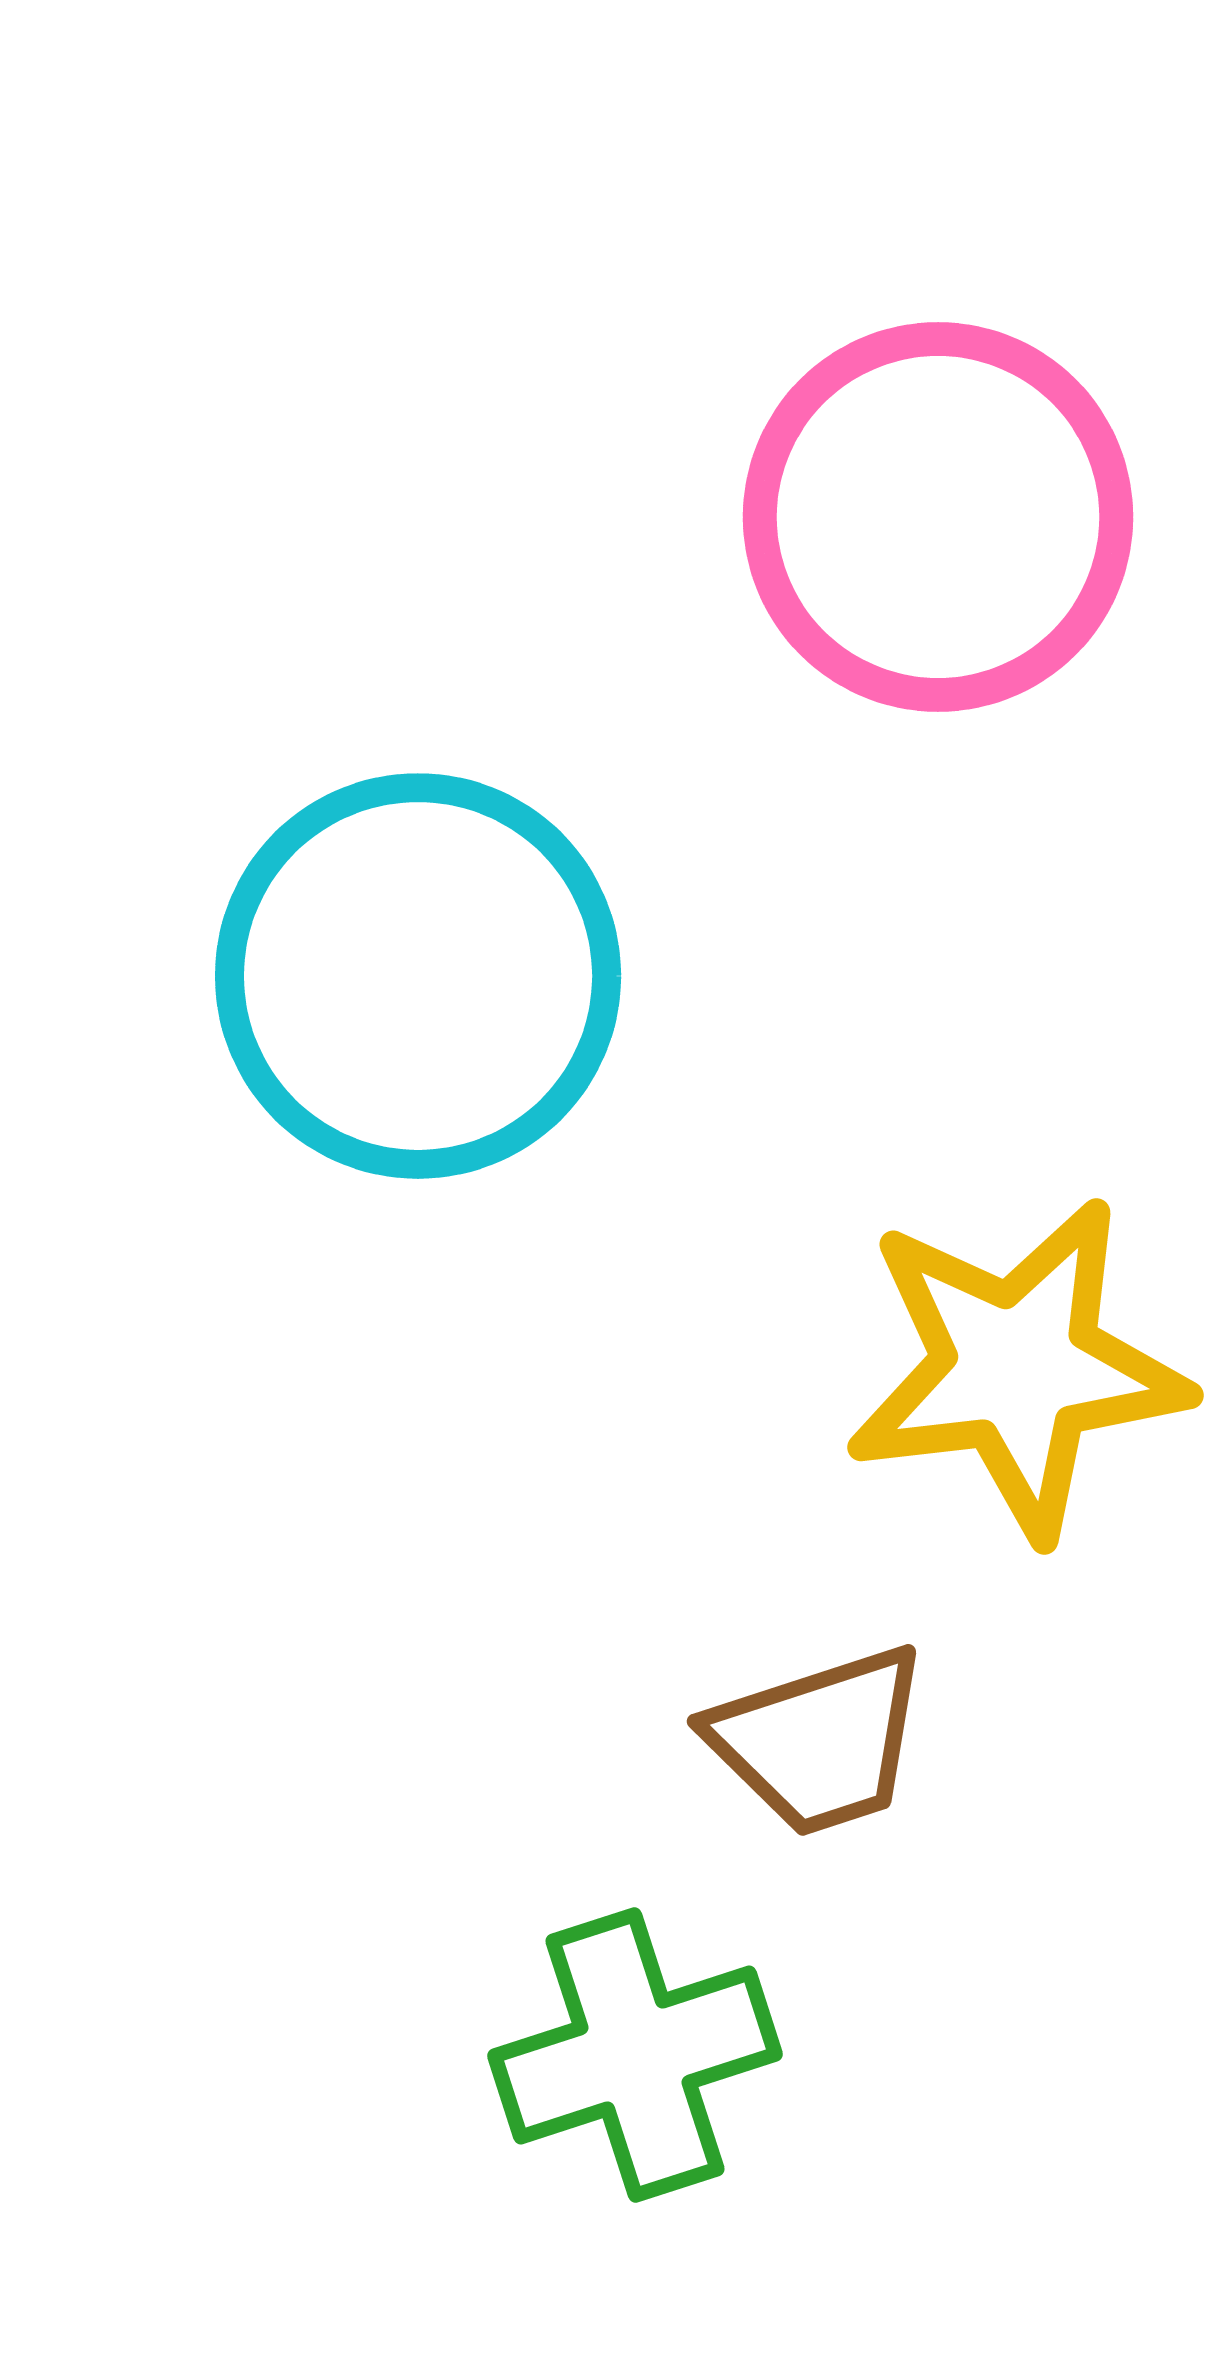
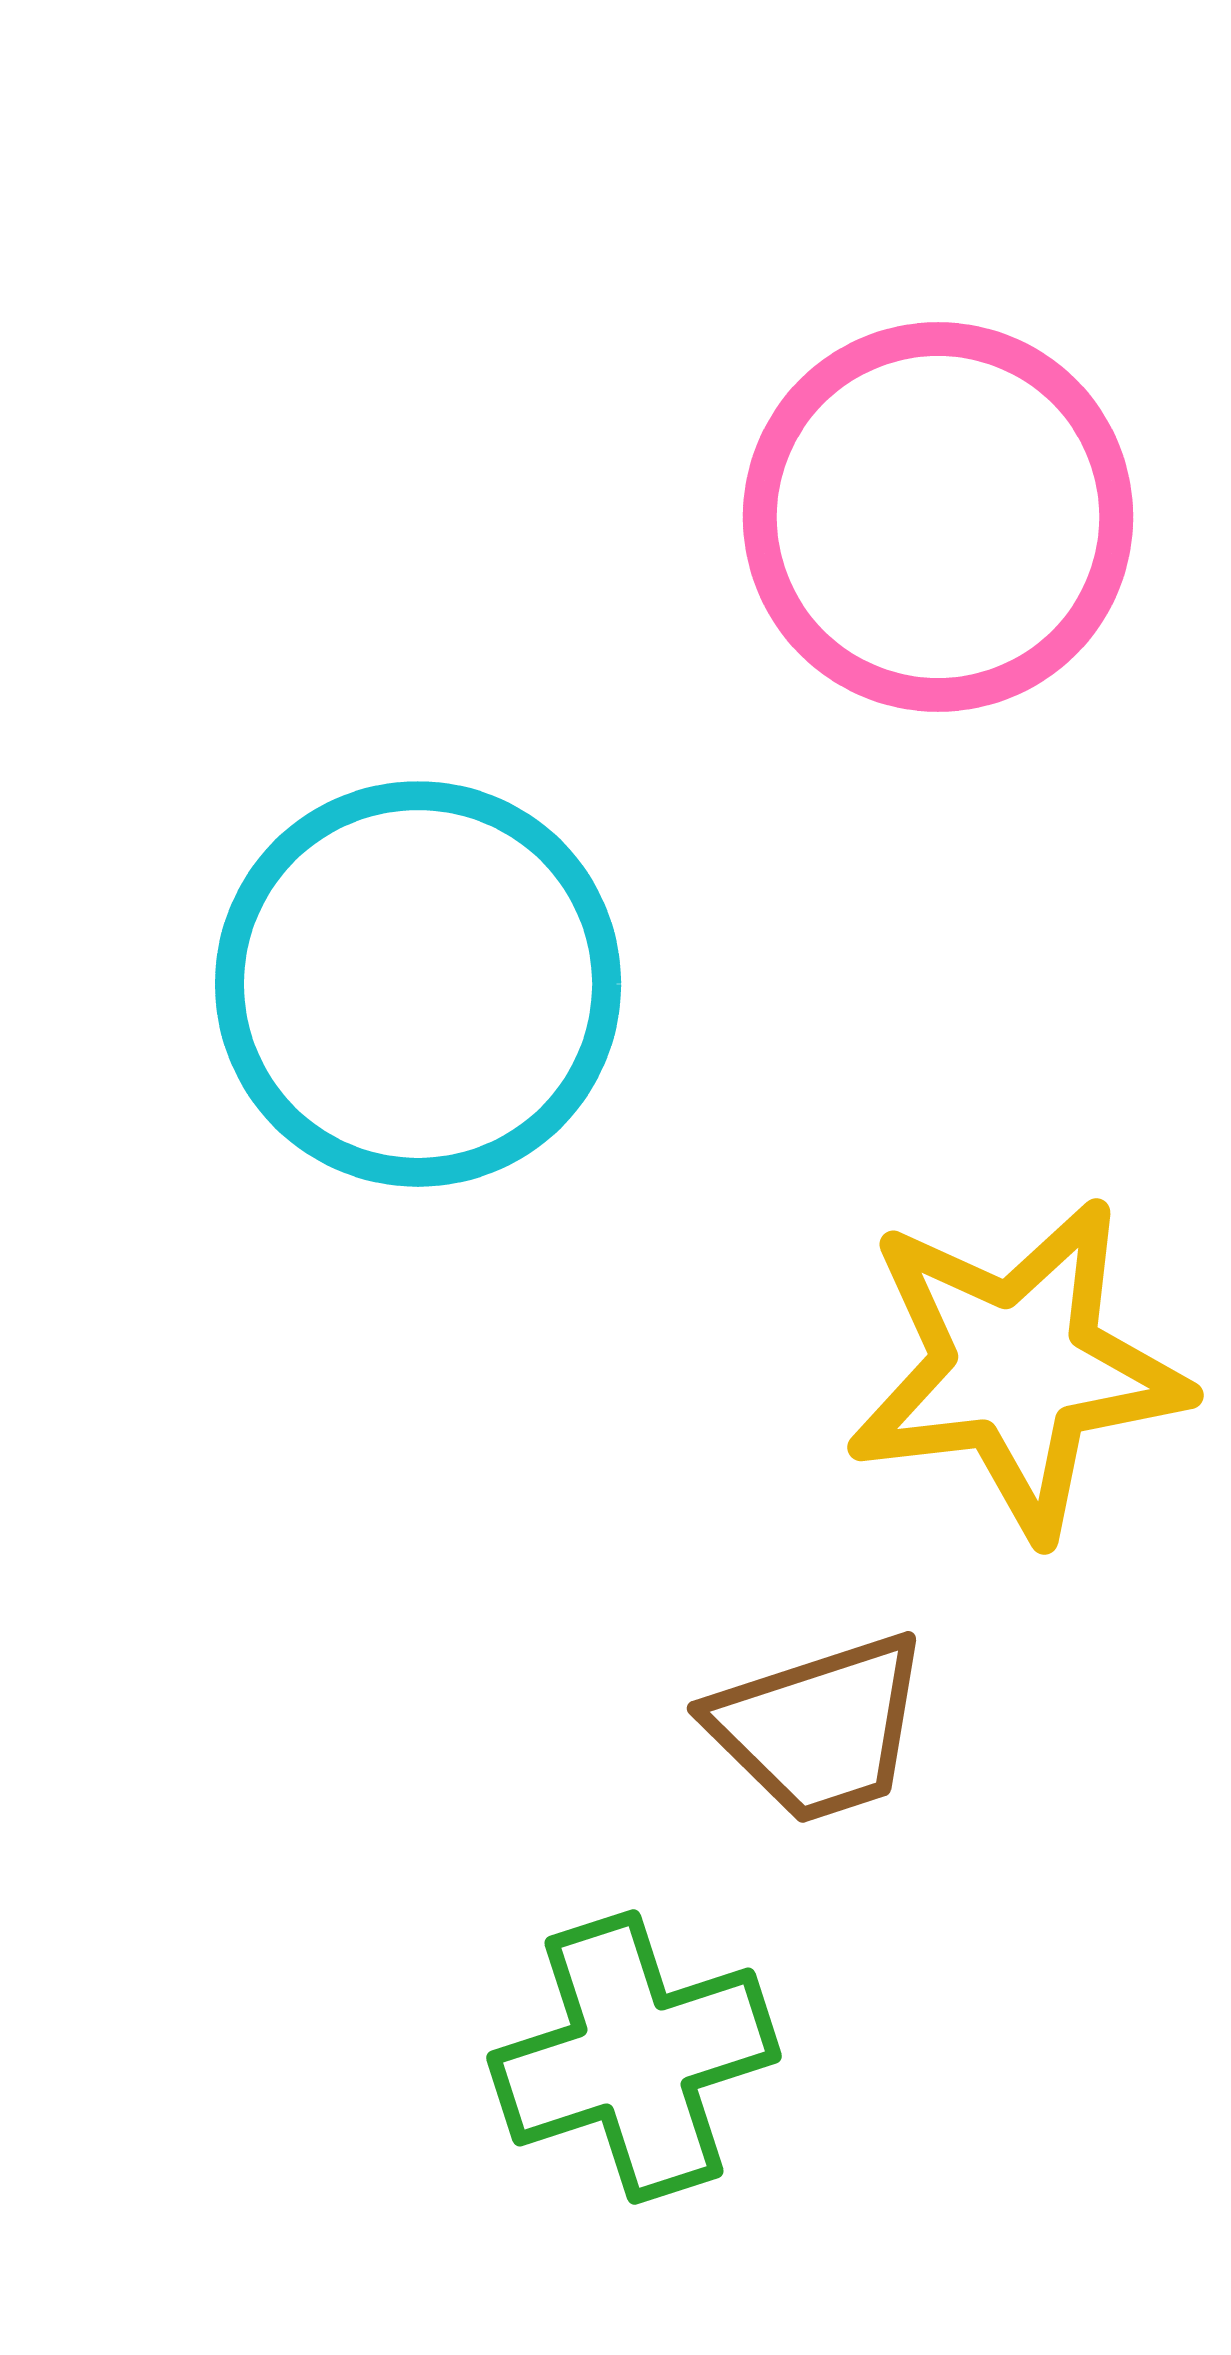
cyan circle: moved 8 px down
brown trapezoid: moved 13 px up
green cross: moved 1 px left, 2 px down
